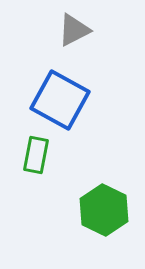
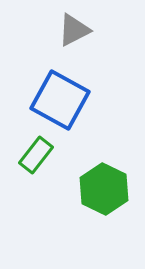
green rectangle: rotated 27 degrees clockwise
green hexagon: moved 21 px up
